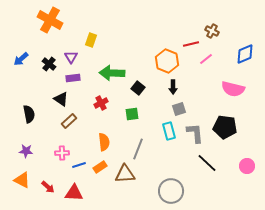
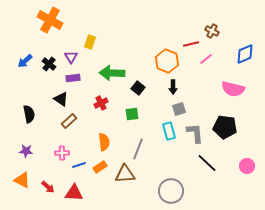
yellow rectangle: moved 1 px left, 2 px down
blue arrow: moved 4 px right, 2 px down
